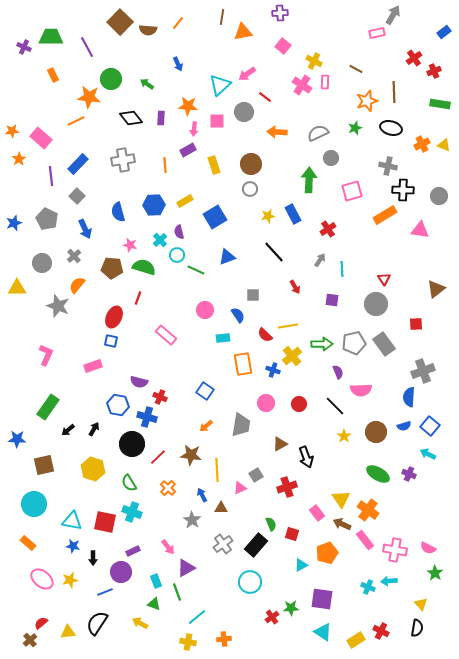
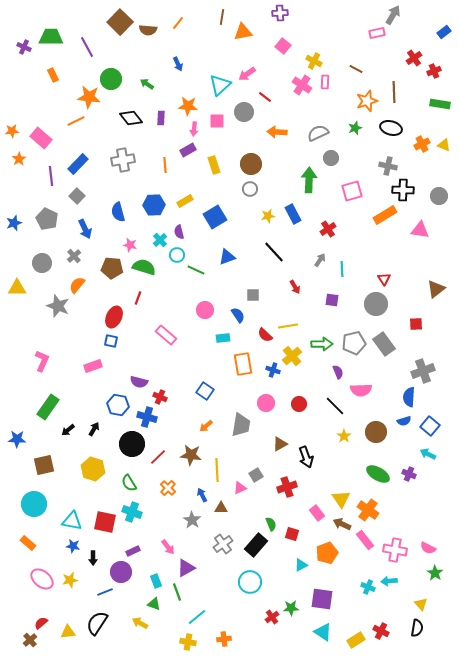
pink L-shape at (46, 355): moved 4 px left, 6 px down
blue semicircle at (404, 426): moved 5 px up
